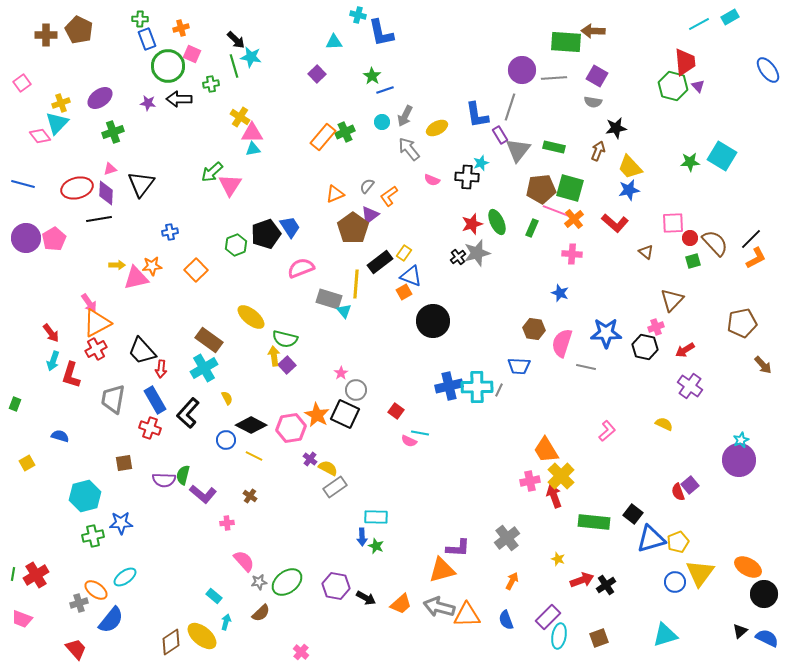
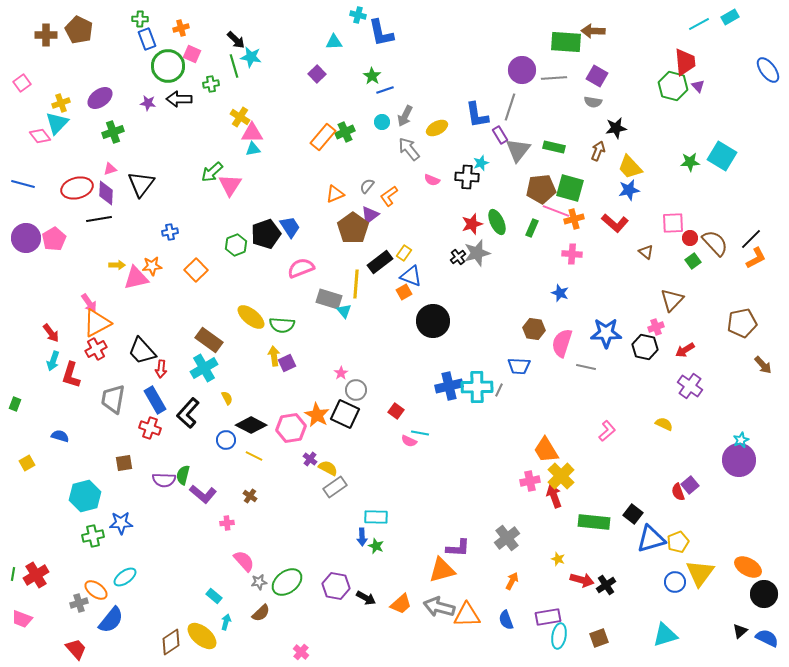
orange cross at (574, 219): rotated 24 degrees clockwise
green square at (693, 261): rotated 21 degrees counterclockwise
green semicircle at (285, 339): moved 3 px left, 14 px up; rotated 10 degrees counterclockwise
purple square at (287, 365): moved 2 px up; rotated 18 degrees clockwise
red arrow at (582, 580): rotated 35 degrees clockwise
purple rectangle at (548, 617): rotated 35 degrees clockwise
